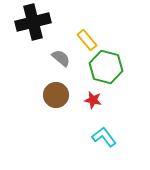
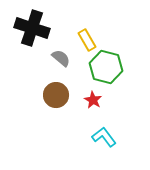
black cross: moved 1 px left, 6 px down; rotated 32 degrees clockwise
yellow rectangle: rotated 10 degrees clockwise
red star: rotated 18 degrees clockwise
